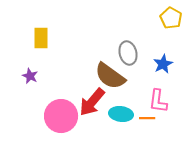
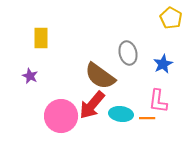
brown semicircle: moved 10 px left
red arrow: moved 3 px down
